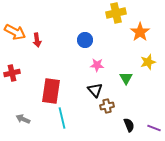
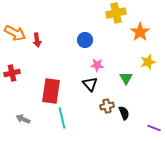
orange arrow: moved 1 px down
black triangle: moved 5 px left, 6 px up
black semicircle: moved 5 px left, 12 px up
